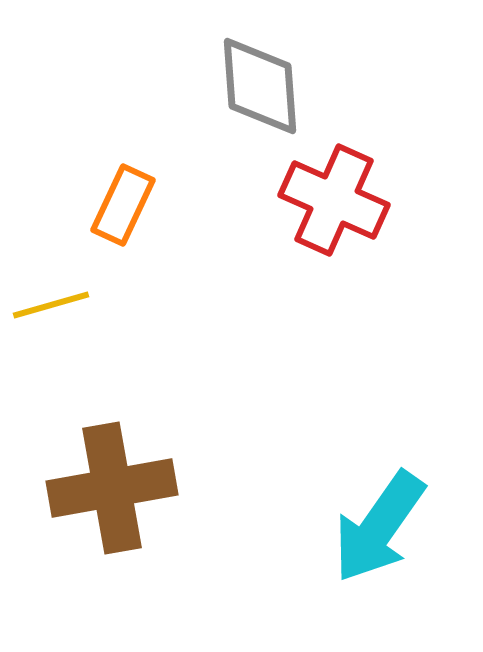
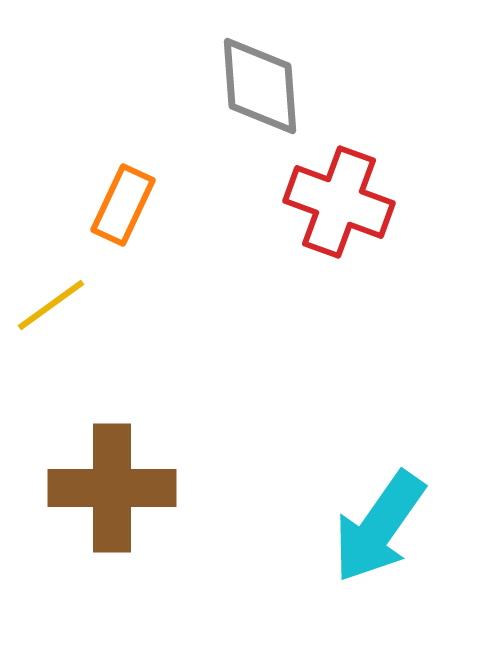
red cross: moved 5 px right, 2 px down; rotated 4 degrees counterclockwise
yellow line: rotated 20 degrees counterclockwise
brown cross: rotated 10 degrees clockwise
